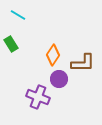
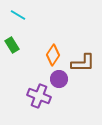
green rectangle: moved 1 px right, 1 px down
purple cross: moved 1 px right, 1 px up
